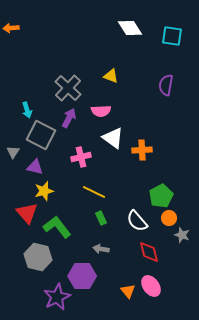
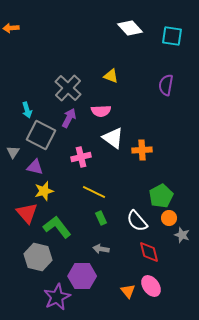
white diamond: rotated 10 degrees counterclockwise
